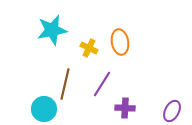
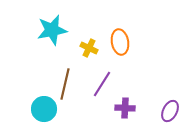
purple ellipse: moved 2 px left
